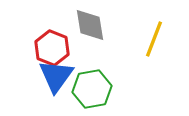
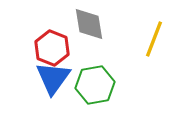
gray diamond: moved 1 px left, 1 px up
blue triangle: moved 3 px left, 2 px down
green hexagon: moved 3 px right, 4 px up
